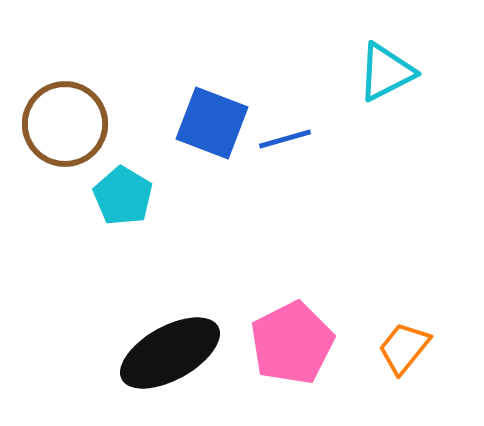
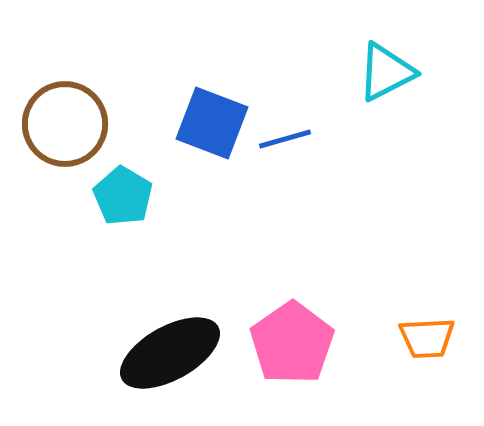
pink pentagon: rotated 8 degrees counterclockwise
orange trapezoid: moved 23 px right, 10 px up; rotated 132 degrees counterclockwise
